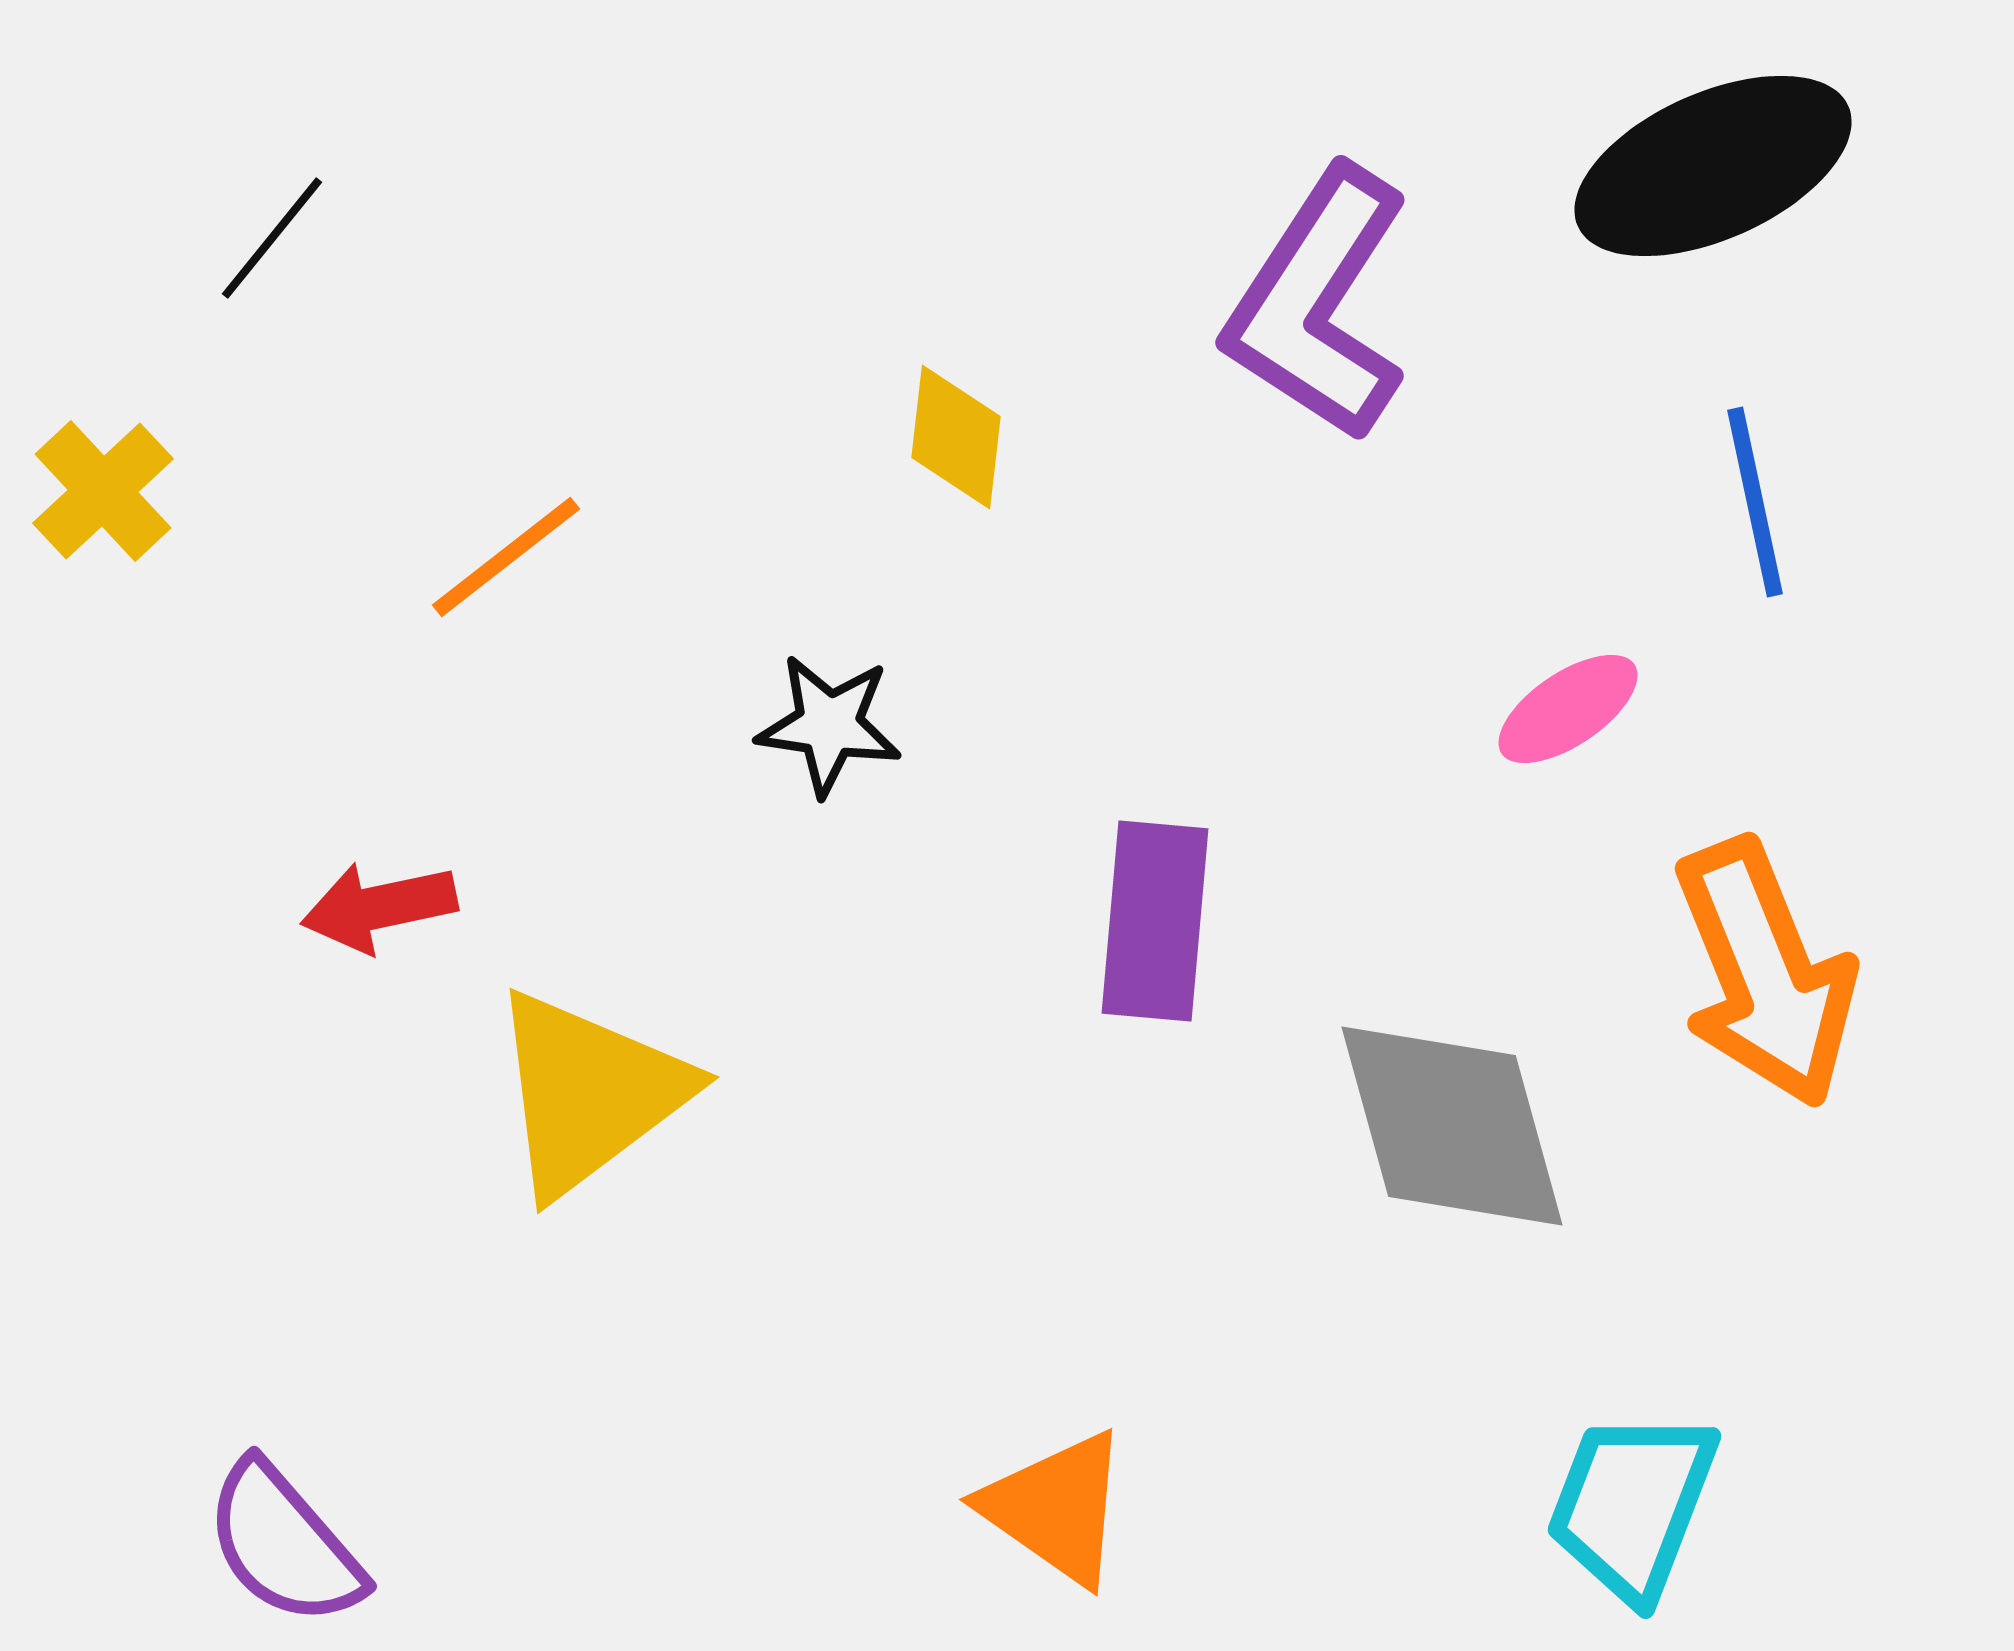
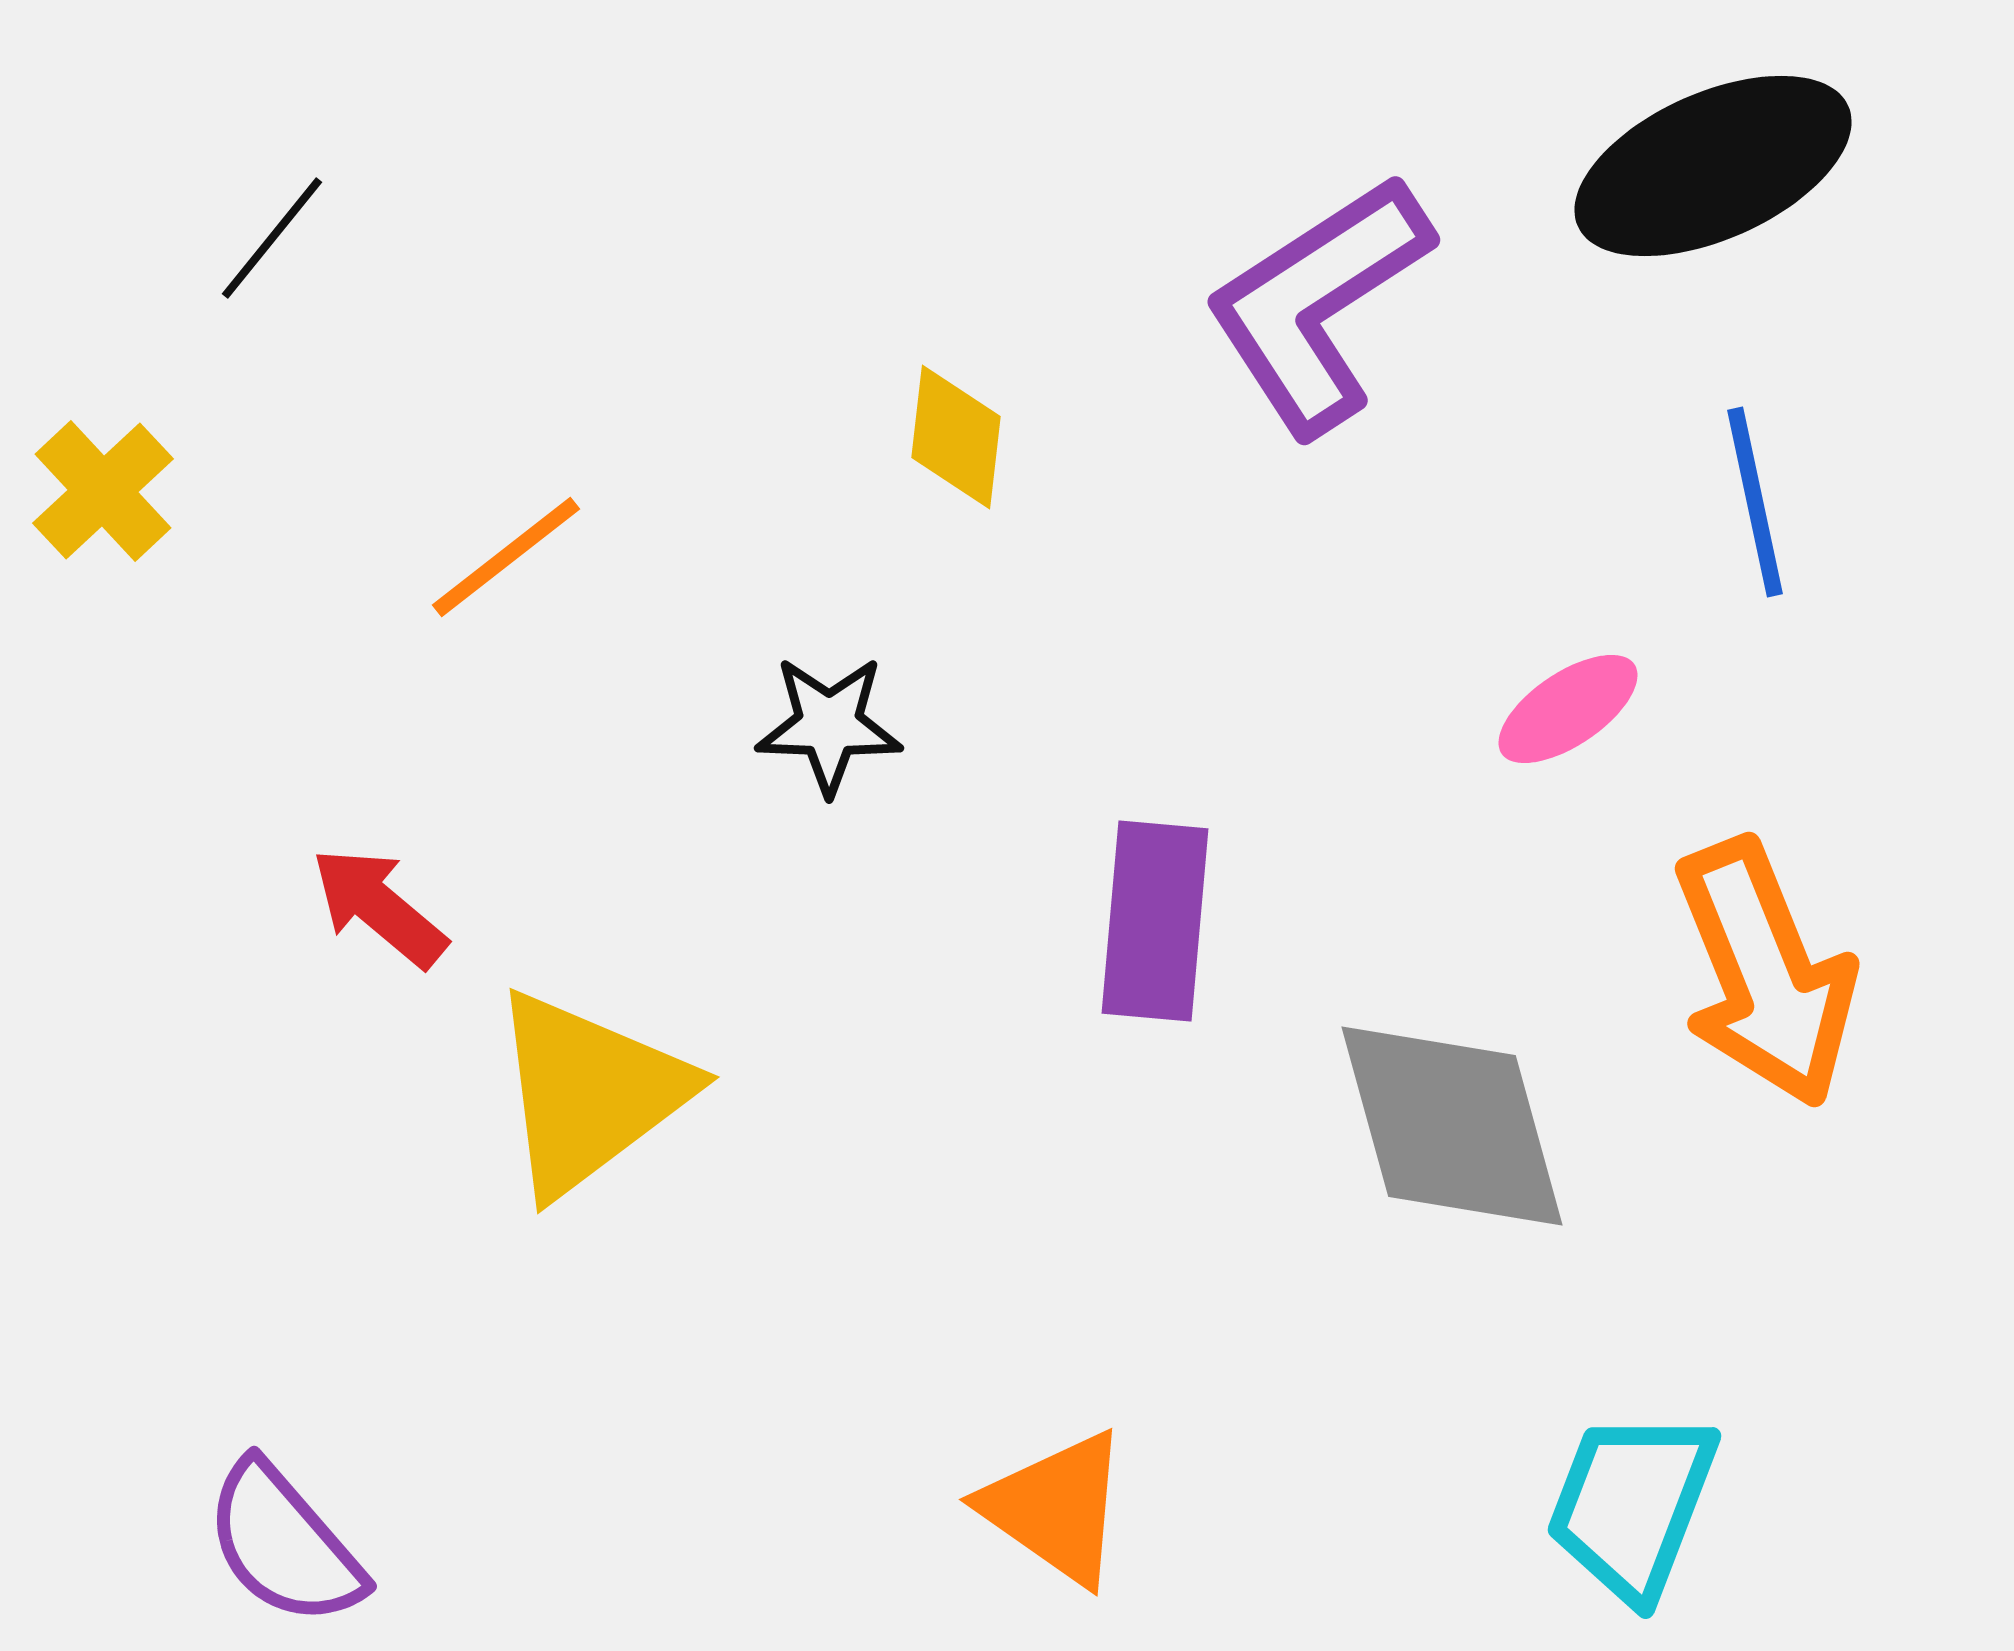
purple L-shape: rotated 24 degrees clockwise
black star: rotated 6 degrees counterclockwise
red arrow: rotated 52 degrees clockwise
